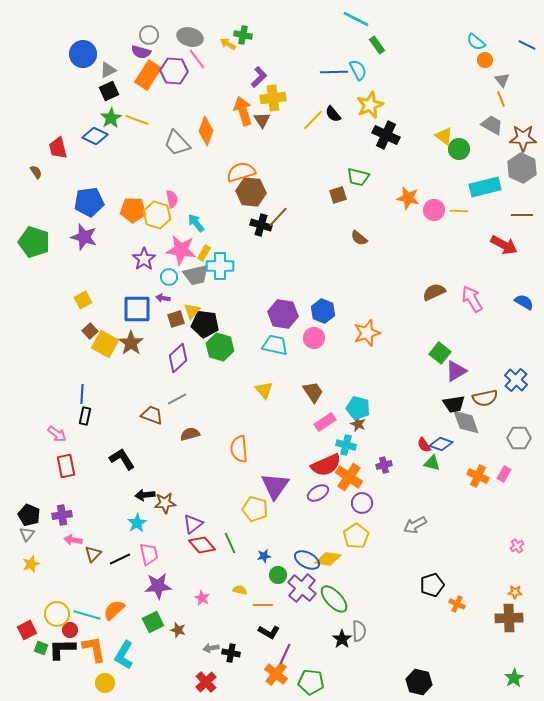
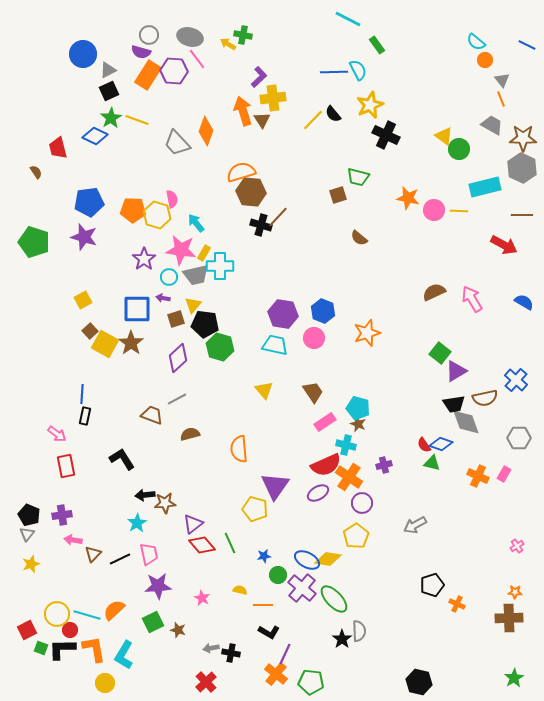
cyan line at (356, 19): moved 8 px left
yellow triangle at (192, 311): moved 1 px right, 6 px up
